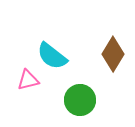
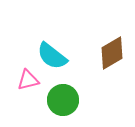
brown diamond: moved 1 px left, 1 px up; rotated 28 degrees clockwise
green circle: moved 17 px left
